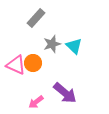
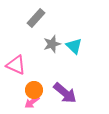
orange circle: moved 1 px right, 27 px down
pink arrow: moved 4 px left
